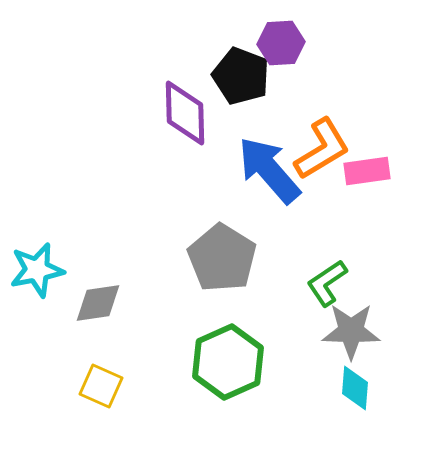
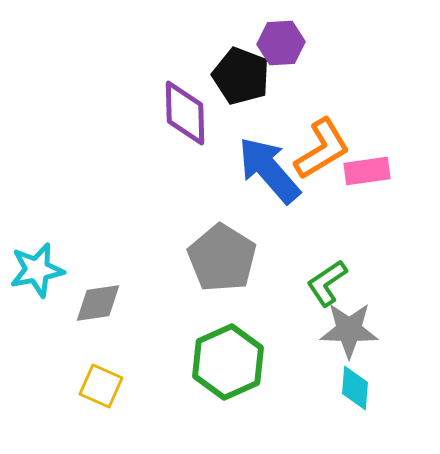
gray star: moved 2 px left, 1 px up
